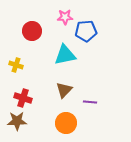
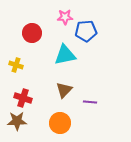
red circle: moved 2 px down
orange circle: moved 6 px left
